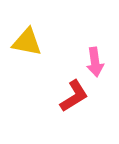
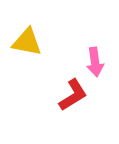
red L-shape: moved 1 px left, 1 px up
